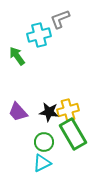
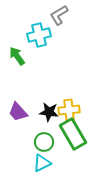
gray L-shape: moved 1 px left, 4 px up; rotated 10 degrees counterclockwise
yellow cross: moved 1 px right; rotated 10 degrees clockwise
